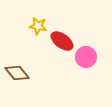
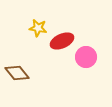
yellow star: moved 2 px down
red ellipse: rotated 60 degrees counterclockwise
